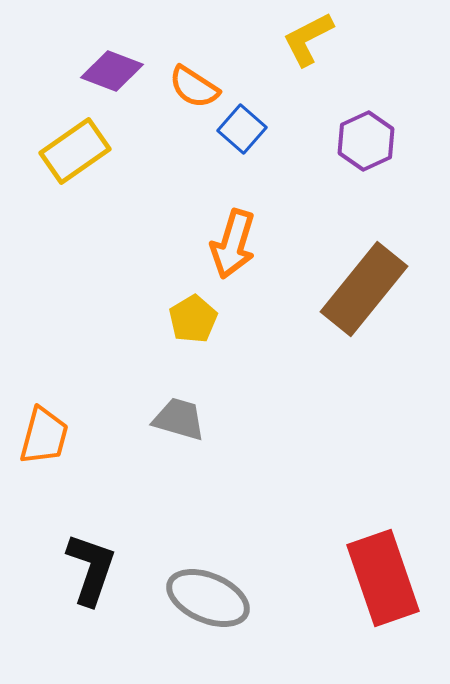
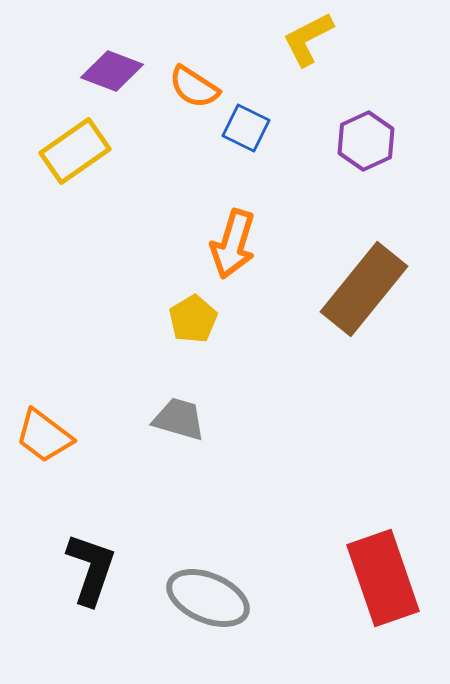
blue square: moved 4 px right, 1 px up; rotated 15 degrees counterclockwise
orange trapezoid: rotated 112 degrees clockwise
